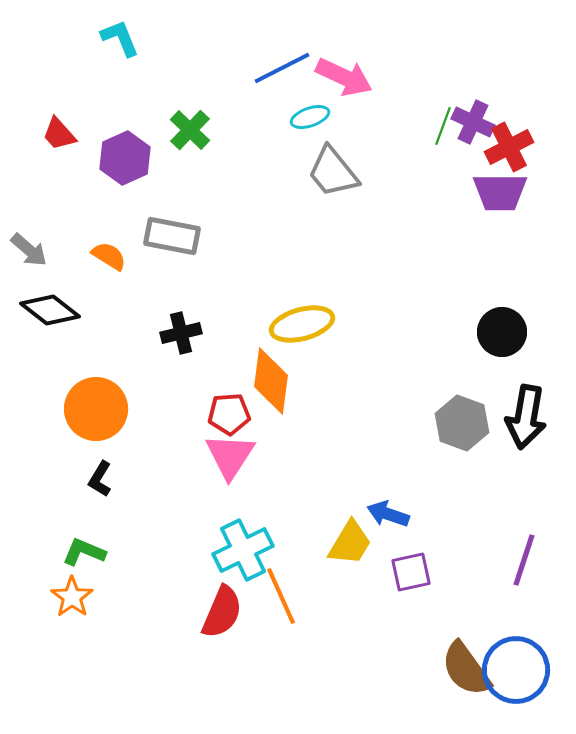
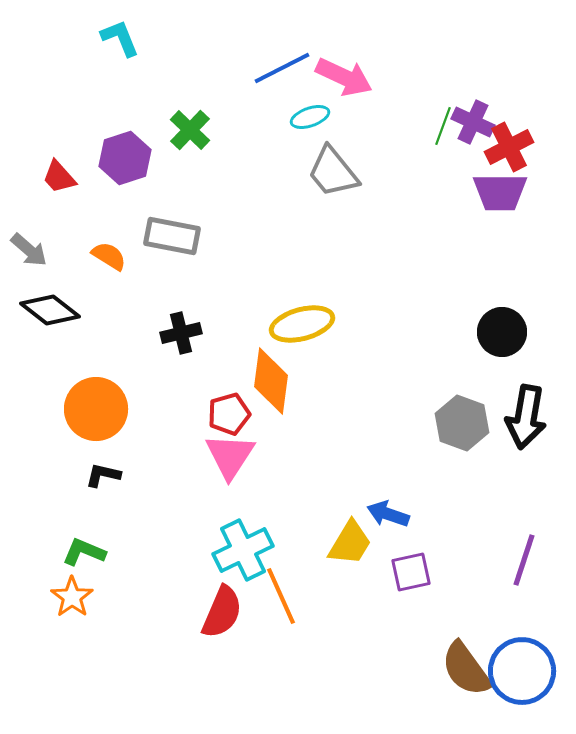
red trapezoid: moved 43 px down
purple hexagon: rotated 6 degrees clockwise
red pentagon: rotated 12 degrees counterclockwise
black L-shape: moved 3 px right, 4 px up; rotated 72 degrees clockwise
blue circle: moved 6 px right, 1 px down
